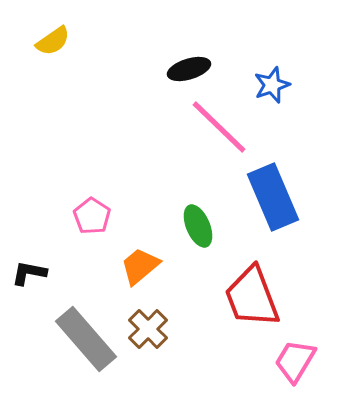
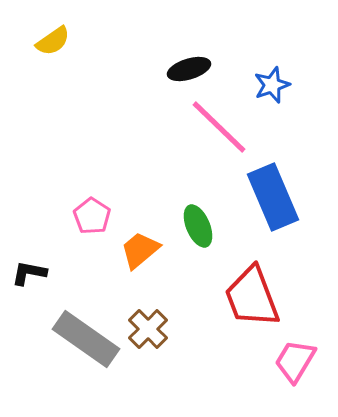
orange trapezoid: moved 16 px up
gray rectangle: rotated 14 degrees counterclockwise
